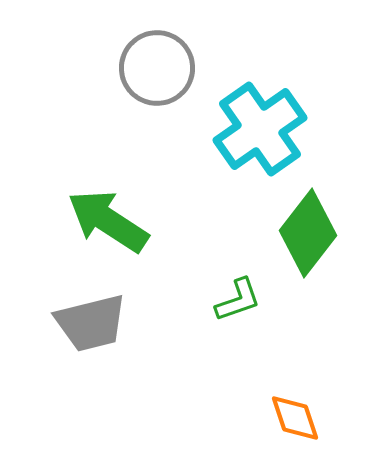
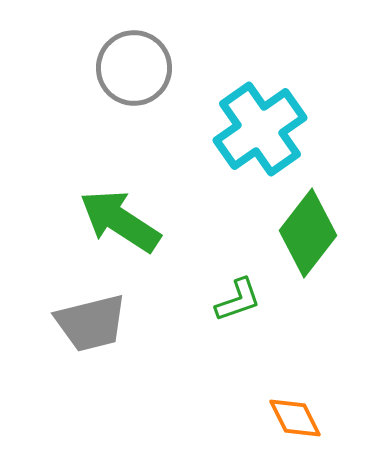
gray circle: moved 23 px left
green arrow: moved 12 px right
orange diamond: rotated 8 degrees counterclockwise
